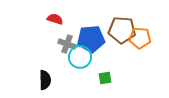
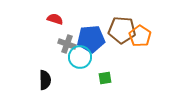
orange pentagon: moved 2 px up; rotated 30 degrees clockwise
